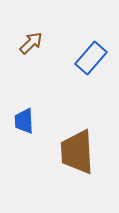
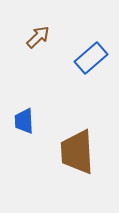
brown arrow: moved 7 px right, 6 px up
blue rectangle: rotated 8 degrees clockwise
